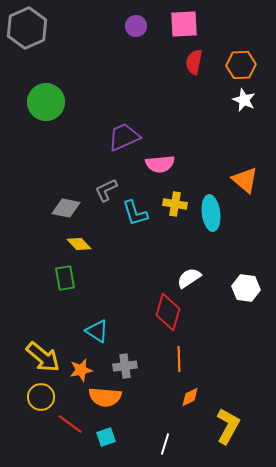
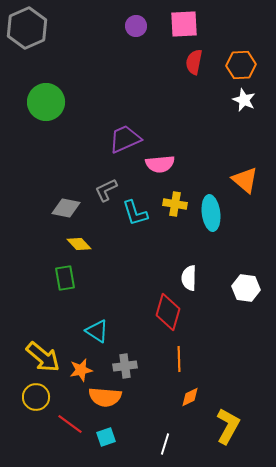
purple trapezoid: moved 1 px right, 2 px down
white semicircle: rotated 55 degrees counterclockwise
yellow circle: moved 5 px left
